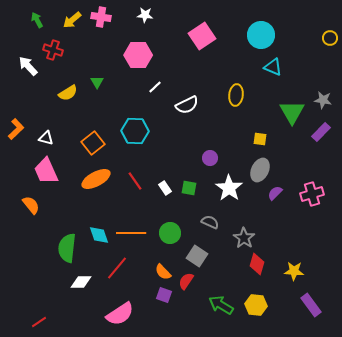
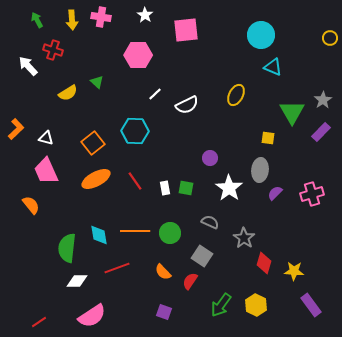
white star at (145, 15): rotated 28 degrees clockwise
yellow arrow at (72, 20): rotated 54 degrees counterclockwise
pink square at (202, 36): moved 16 px left, 6 px up; rotated 28 degrees clockwise
green triangle at (97, 82): rotated 16 degrees counterclockwise
white line at (155, 87): moved 7 px down
yellow ellipse at (236, 95): rotated 20 degrees clockwise
gray star at (323, 100): rotated 30 degrees clockwise
yellow square at (260, 139): moved 8 px right, 1 px up
gray ellipse at (260, 170): rotated 20 degrees counterclockwise
white rectangle at (165, 188): rotated 24 degrees clockwise
green square at (189, 188): moved 3 px left
orange line at (131, 233): moved 4 px right, 2 px up
cyan diamond at (99, 235): rotated 10 degrees clockwise
gray square at (197, 256): moved 5 px right
red diamond at (257, 264): moved 7 px right, 1 px up
red line at (117, 268): rotated 30 degrees clockwise
red semicircle at (186, 281): moved 4 px right
white diamond at (81, 282): moved 4 px left, 1 px up
purple square at (164, 295): moved 17 px down
green arrow at (221, 305): rotated 85 degrees counterclockwise
yellow hexagon at (256, 305): rotated 20 degrees clockwise
pink semicircle at (120, 314): moved 28 px left, 2 px down
